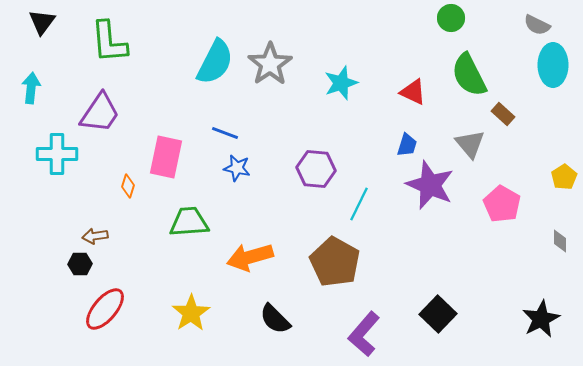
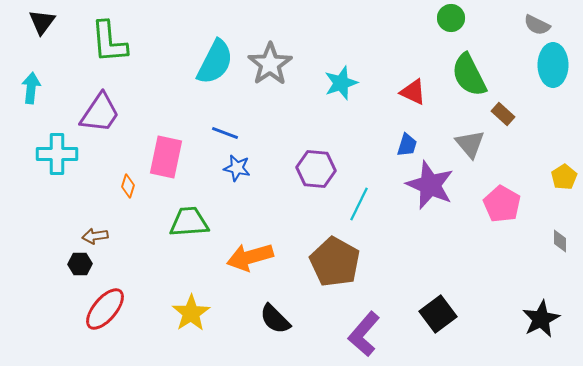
black square: rotated 9 degrees clockwise
